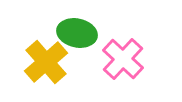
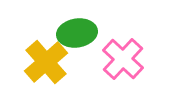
green ellipse: rotated 21 degrees counterclockwise
